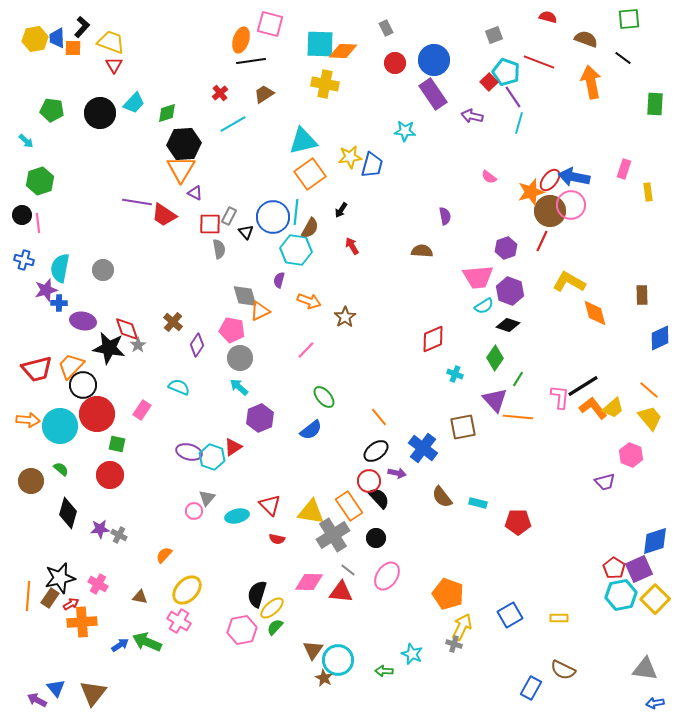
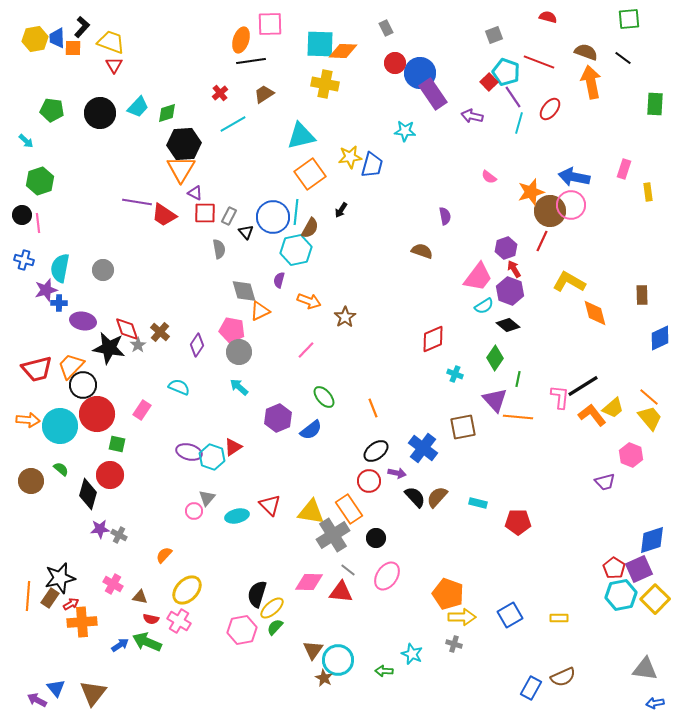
pink square at (270, 24): rotated 16 degrees counterclockwise
brown semicircle at (586, 39): moved 13 px down
blue circle at (434, 60): moved 14 px left, 13 px down
cyan trapezoid at (134, 103): moved 4 px right, 4 px down
cyan triangle at (303, 141): moved 2 px left, 5 px up
red ellipse at (550, 180): moved 71 px up
red square at (210, 224): moved 5 px left, 11 px up
red arrow at (352, 246): moved 162 px right, 23 px down
cyan hexagon at (296, 250): rotated 20 degrees counterclockwise
brown semicircle at (422, 251): rotated 15 degrees clockwise
pink trapezoid at (478, 277): rotated 48 degrees counterclockwise
gray diamond at (245, 296): moved 1 px left, 5 px up
brown cross at (173, 322): moved 13 px left, 10 px down
black diamond at (508, 325): rotated 20 degrees clockwise
gray circle at (240, 358): moved 1 px left, 6 px up
green line at (518, 379): rotated 21 degrees counterclockwise
orange line at (649, 390): moved 7 px down
orange L-shape at (593, 408): moved 1 px left, 7 px down
orange line at (379, 417): moved 6 px left, 9 px up; rotated 18 degrees clockwise
purple hexagon at (260, 418): moved 18 px right
brown semicircle at (442, 497): moved 5 px left; rotated 80 degrees clockwise
black semicircle at (379, 498): moved 36 px right, 1 px up
orange rectangle at (349, 506): moved 3 px down
black diamond at (68, 513): moved 20 px right, 19 px up
red semicircle at (277, 539): moved 126 px left, 80 px down
blue diamond at (655, 541): moved 3 px left, 1 px up
pink cross at (98, 584): moved 15 px right
yellow arrow at (462, 627): moved 10 px up; rotated 64 degrees clockwise
brown semicircle at (563, 670): moved 7 px down; rotated 50 degrees counterclockwise
